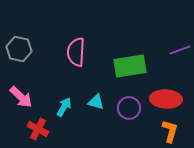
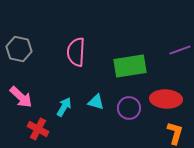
orange L-shape: moved 5 px right, 2 px down
